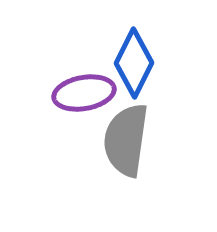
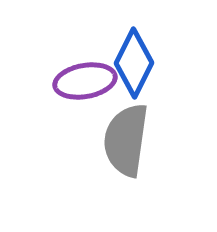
purple ellipse: moved 1 px right, 12 px up
